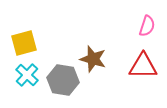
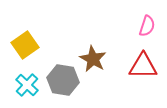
yellow square: moved 1 px right, 2 px down; rotated 20 degrees counterclockwise
brown star: rotated 12 degrees clockwise
cyan cross: moved 10 px down
